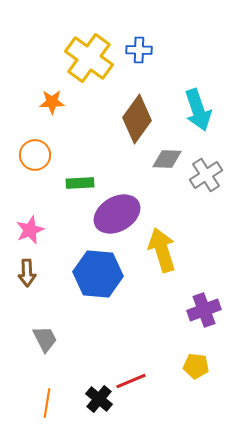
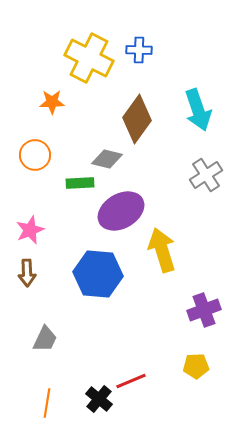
yellow cross: rotated 9 degrees counterclockwise
gray diamond: moved 60 px left; rotated 12 degrees clockwise
purple ellipse: moved 4 px right, 3 px up
gray trapezoid: rotated 52 degrees clockwise
yellow pentagon: rotated 10 degrees counterclockwise
